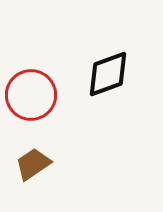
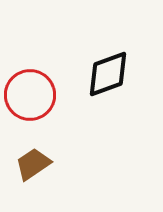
red circle: moved 1 px left
